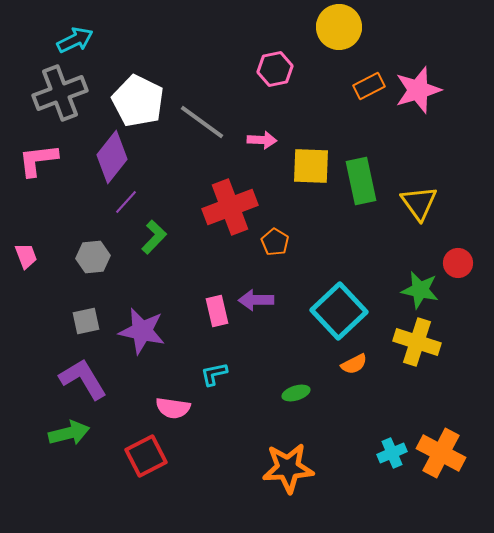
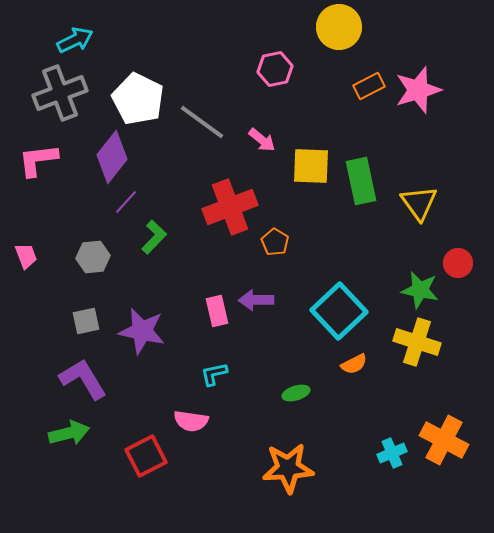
white pentagon: moved 2 px up
pink arrow: rotated 36 degrees clockwise
pink semicircle: moved 18 px right, 13 px down
orange cross: moved 3 px right, 13 px up
